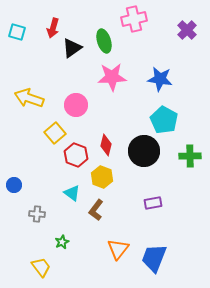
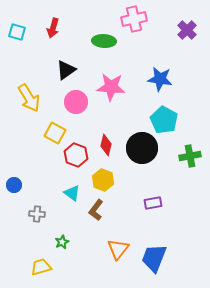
green ellipse: rotated 70 degrees counterclockwise
black triangle: moved 6 px left, 22 px down
pink star: moved 1 px left, 10 px down; rotated 8 degrees clockwise
yellow arrow: rotated 140 degrees counterclockwise
pink circle: moved 3 px up
yellow square: rotated 20 degrees counterclockwise
black circle: moved 2 px left, 3 px up
green cross: rotated 10 degrees counterclockwise
yellow hexagon: moved 1 px right, 3 px down
yellow trapezoid: rotated 70 degrees counterclockwise
